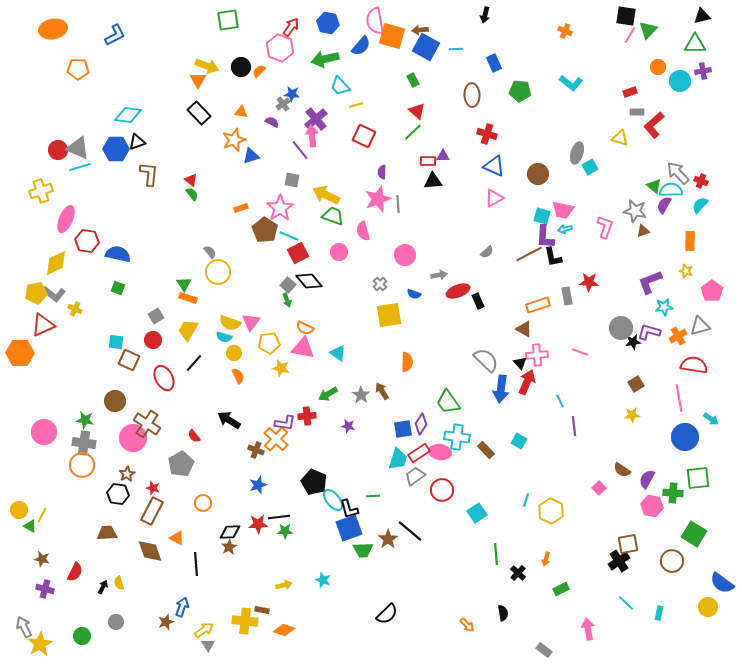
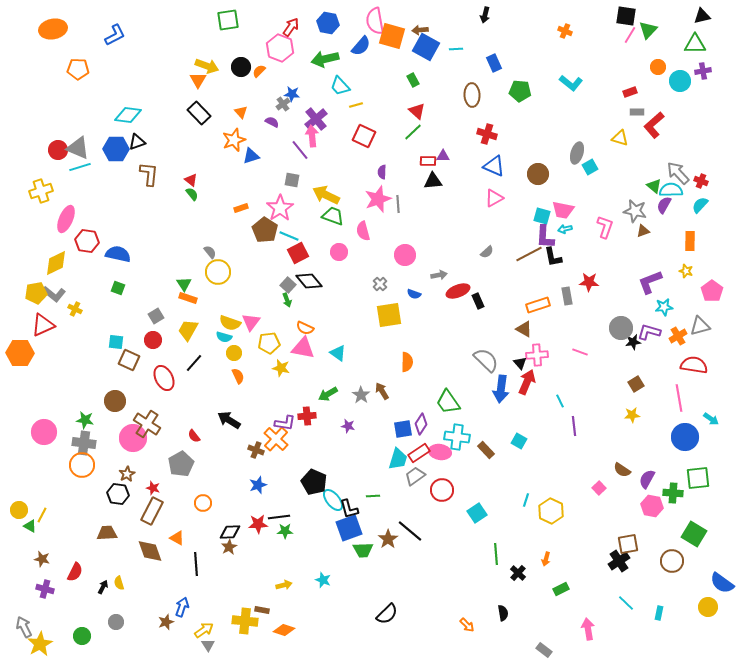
orange triangle at (241, 112): rotated 40 degrees clockwise
